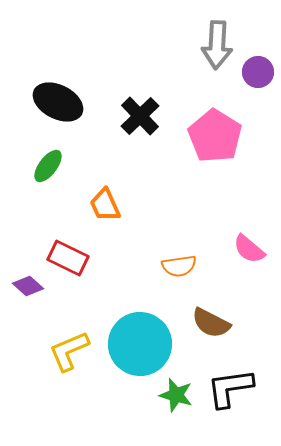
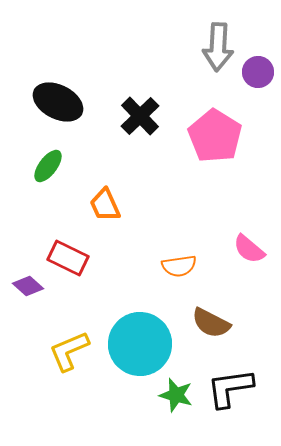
gray arrow: moved 1 px right, 2 px down
